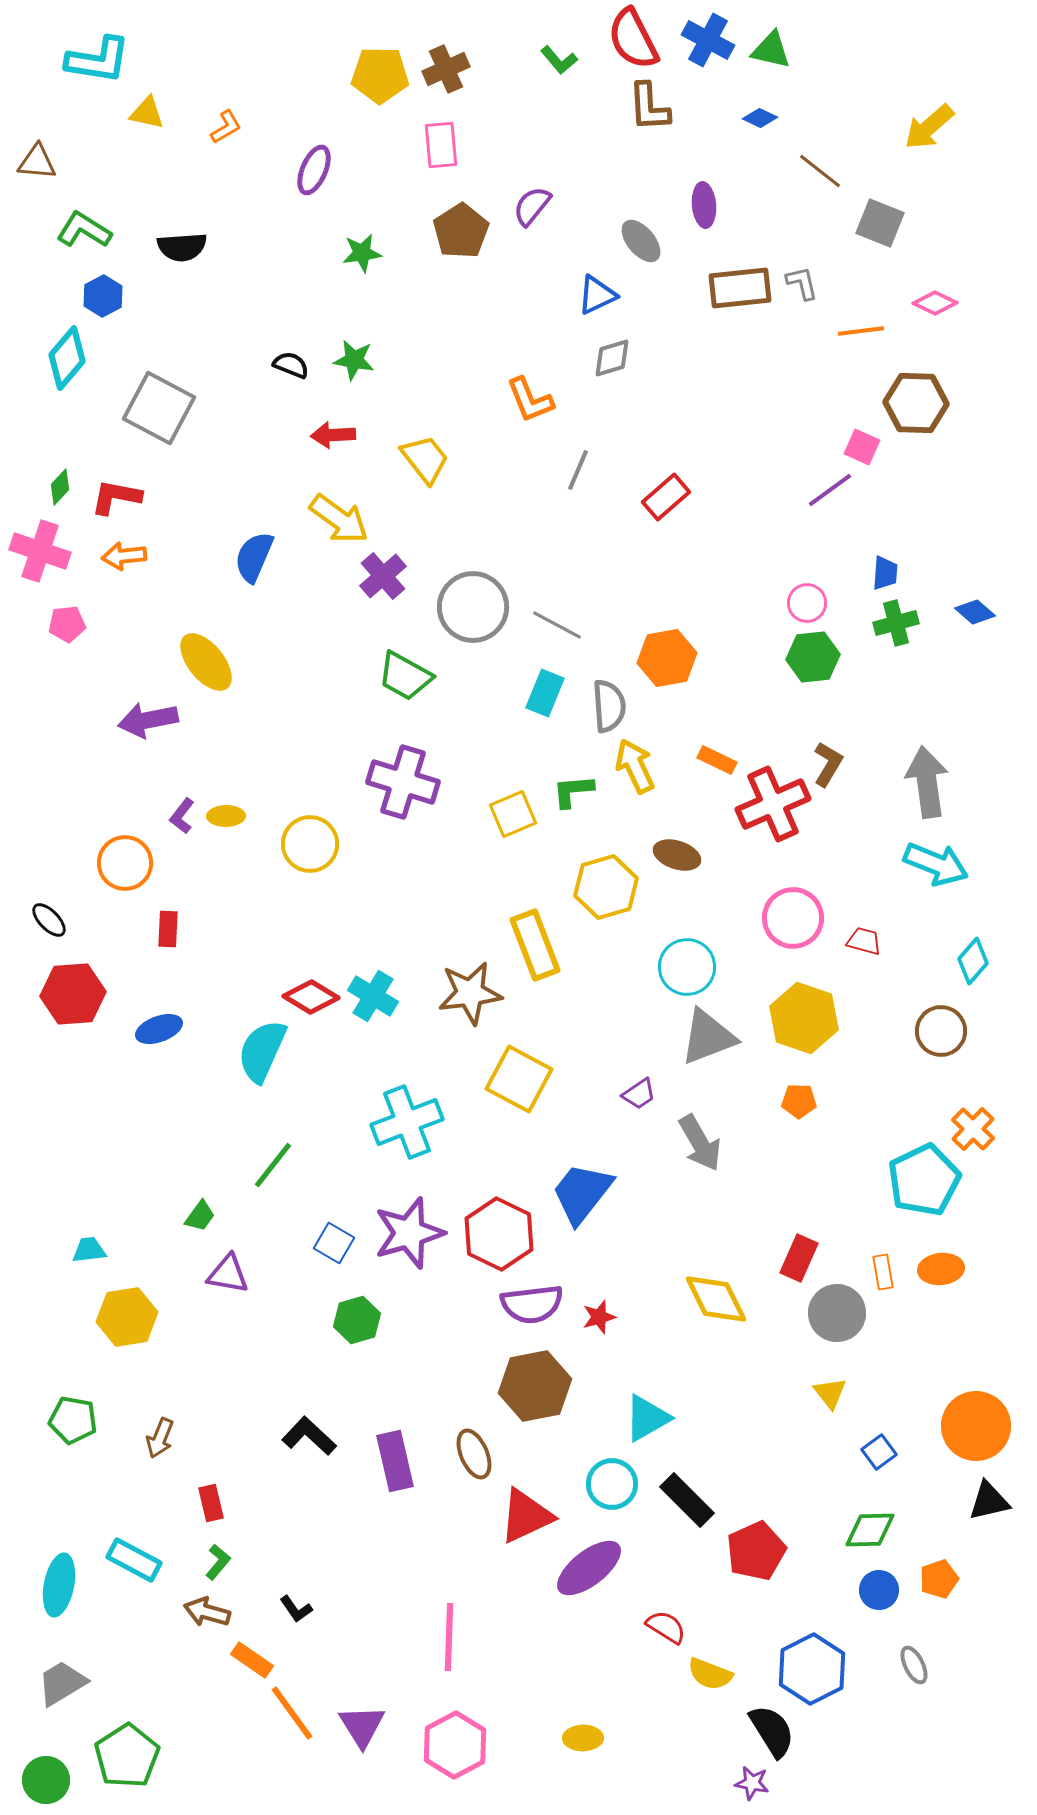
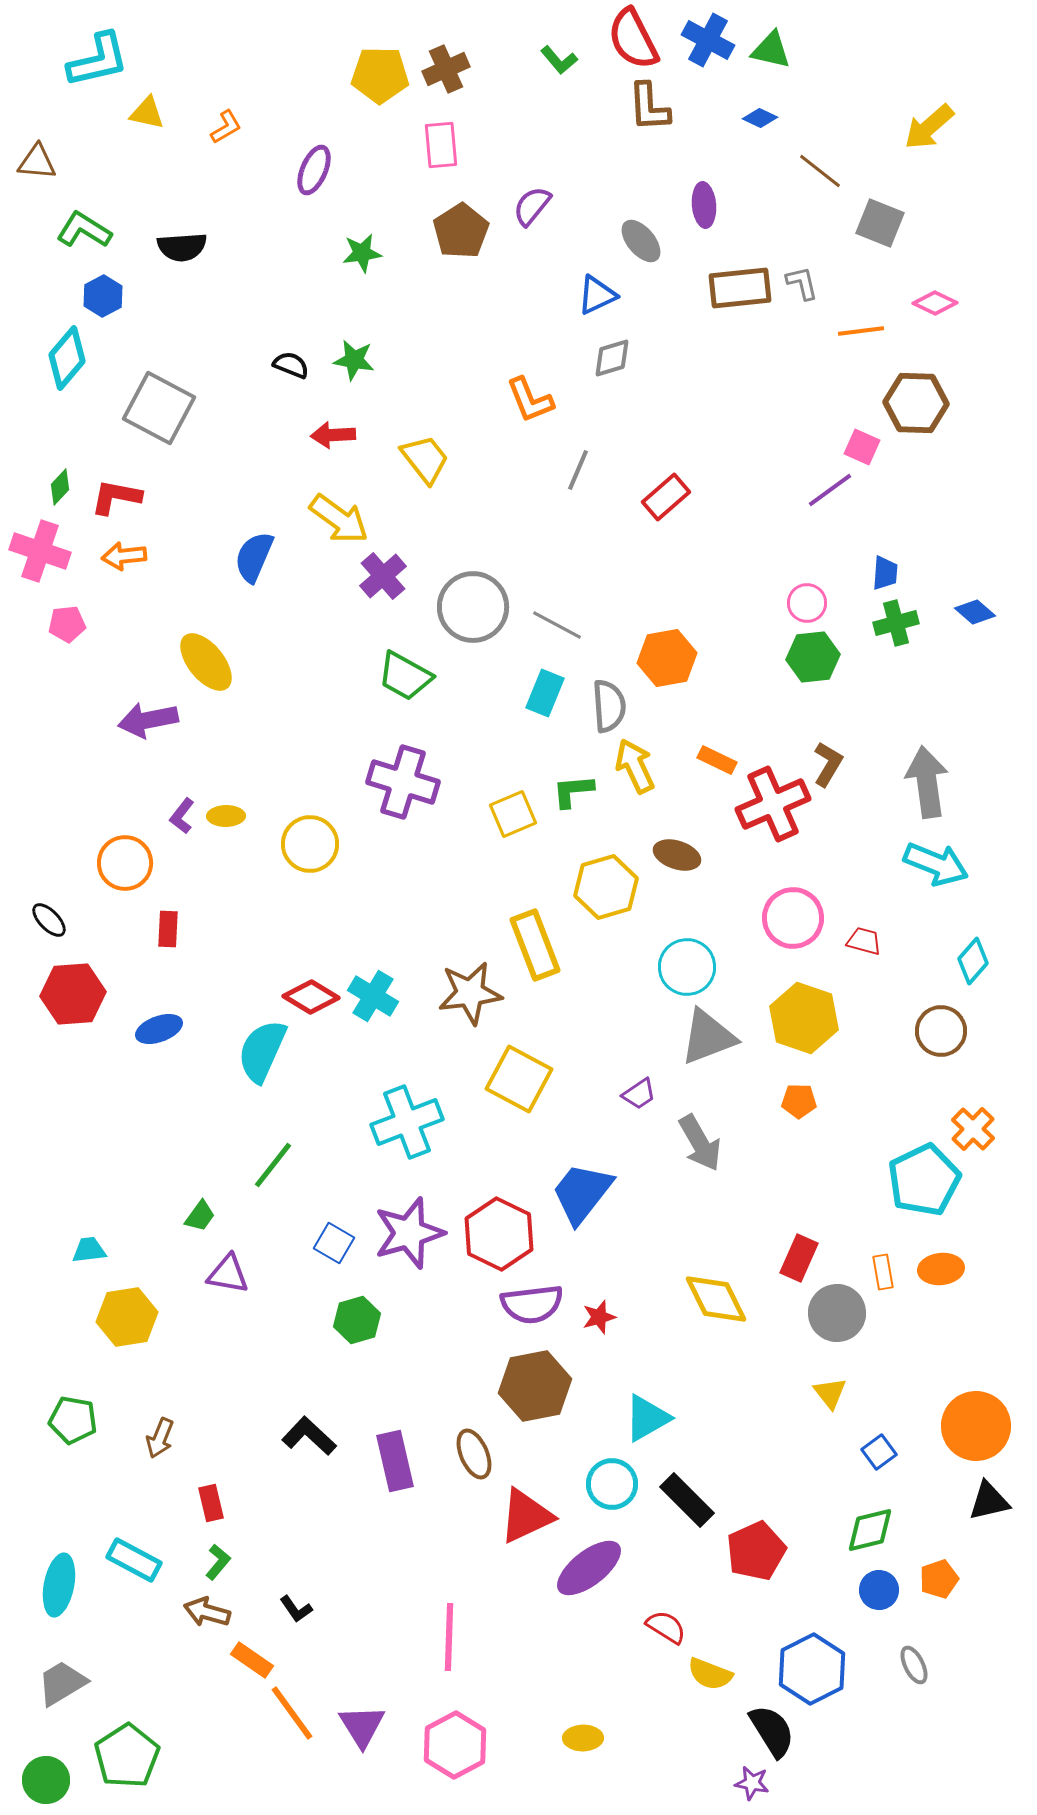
cyan L-shape at (98, 60): rotated 22 degrees counterclockwise
green diamond at (870, 1530): rotated 12 degrees counterclockwise
